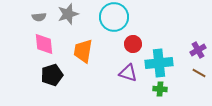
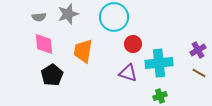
black pentagon: rotated 15 degrees counterclockwise
green cross: moved 7 px down; rotated 24 degrees counterclockwise
